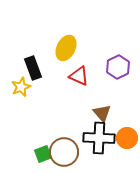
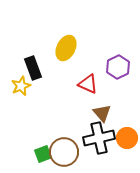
red triangle: moved 9 px right, 8 px down
yellow star: moved 1 px up
black cross: rotated 16 degrees counterclockwise
